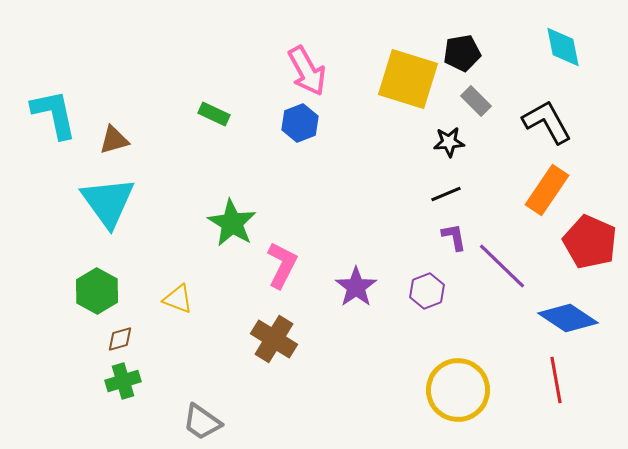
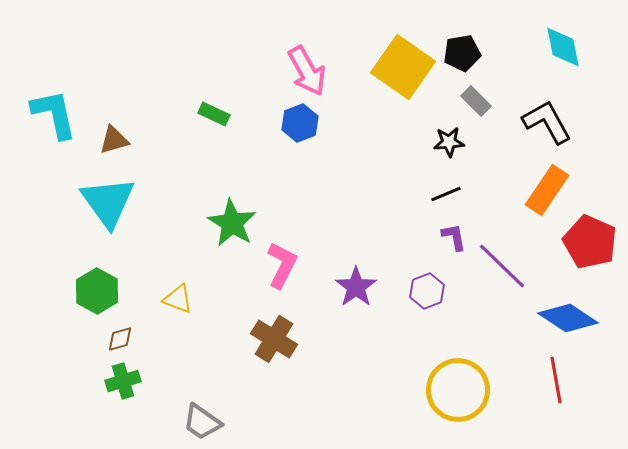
yellow square: moved 5 px left, 12 px up; rotated 18 degrees clockwise
